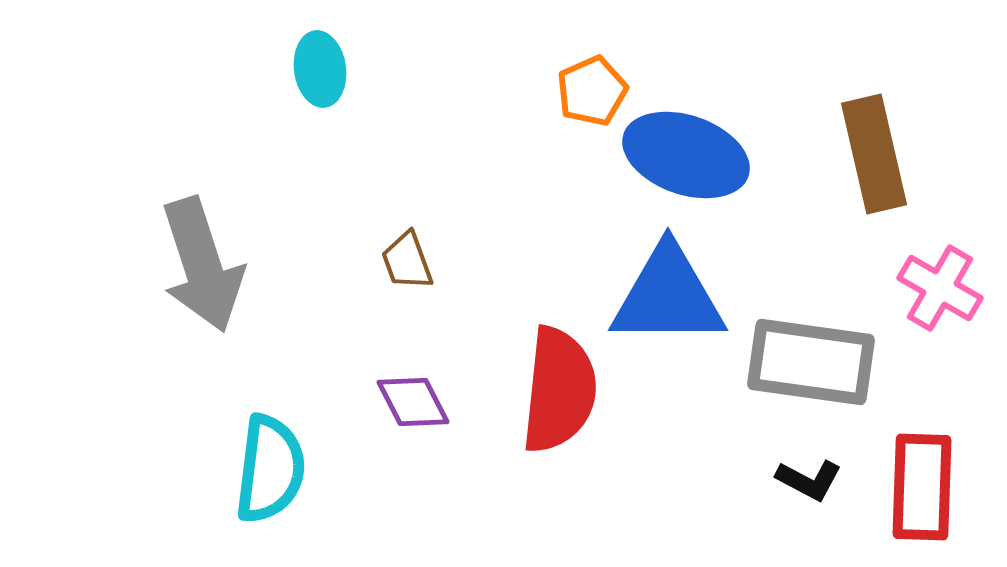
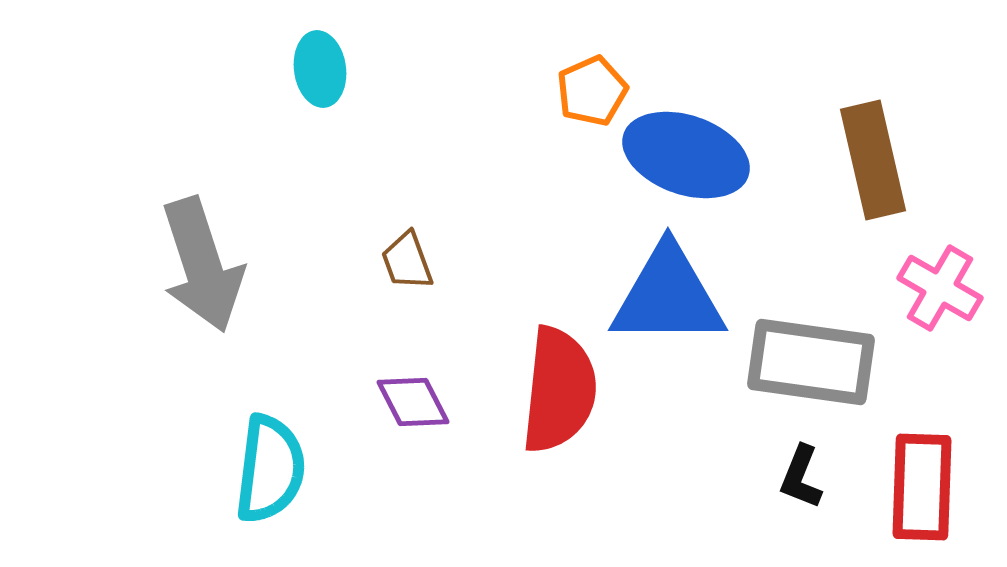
brown rectangle: moved 1 px left, 6 px down
black L-shape: moved 8 px left, 3 px up; rotated 84 degrees clockwise
